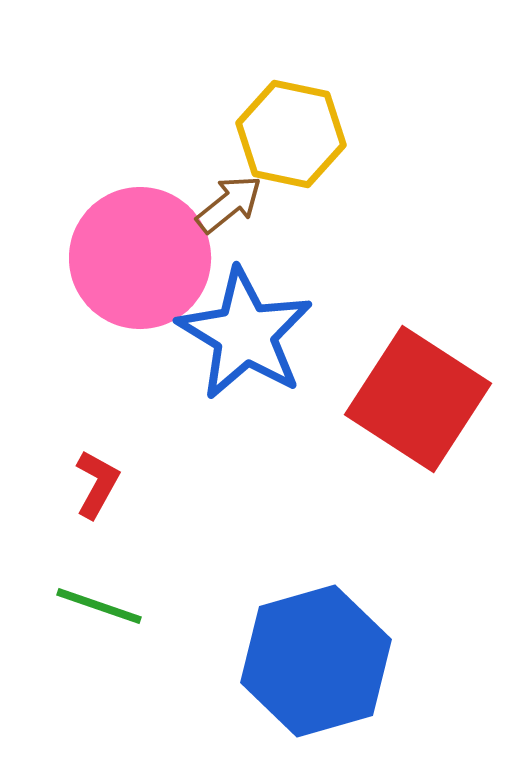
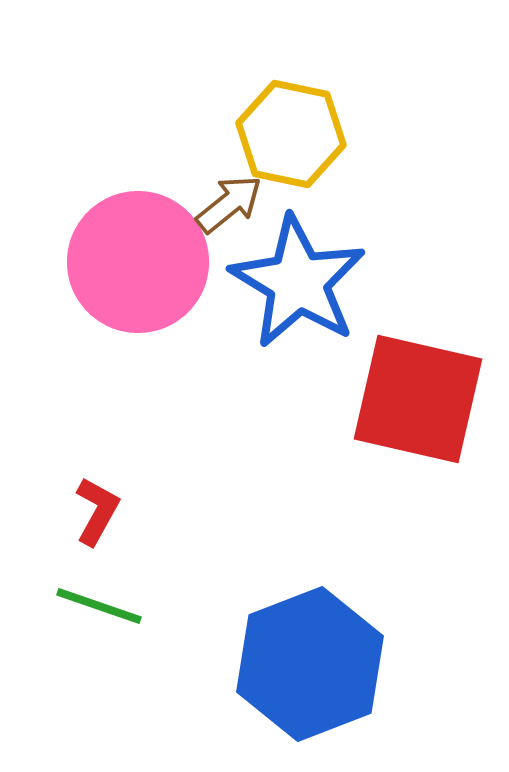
pink circle: moved 2 px left, 4 px down
blue star: moved 53 px right, 52 px up
red square: rotated 20 degrees counterclockwise
red L-shape: moved 27 px down
blue hexagon: moved 6 px left, 3 px down; rotated 5 degrees counterclockwise
